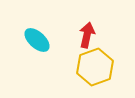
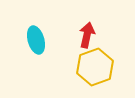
cyan ellipse: moved 1 px left; rotated 32 degrees clockwise
